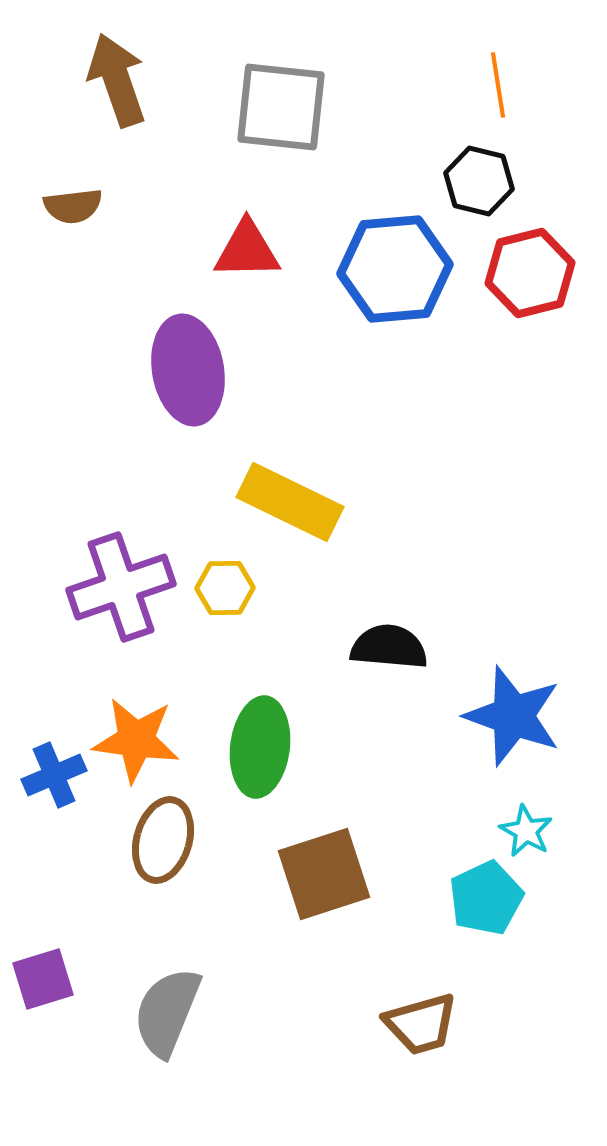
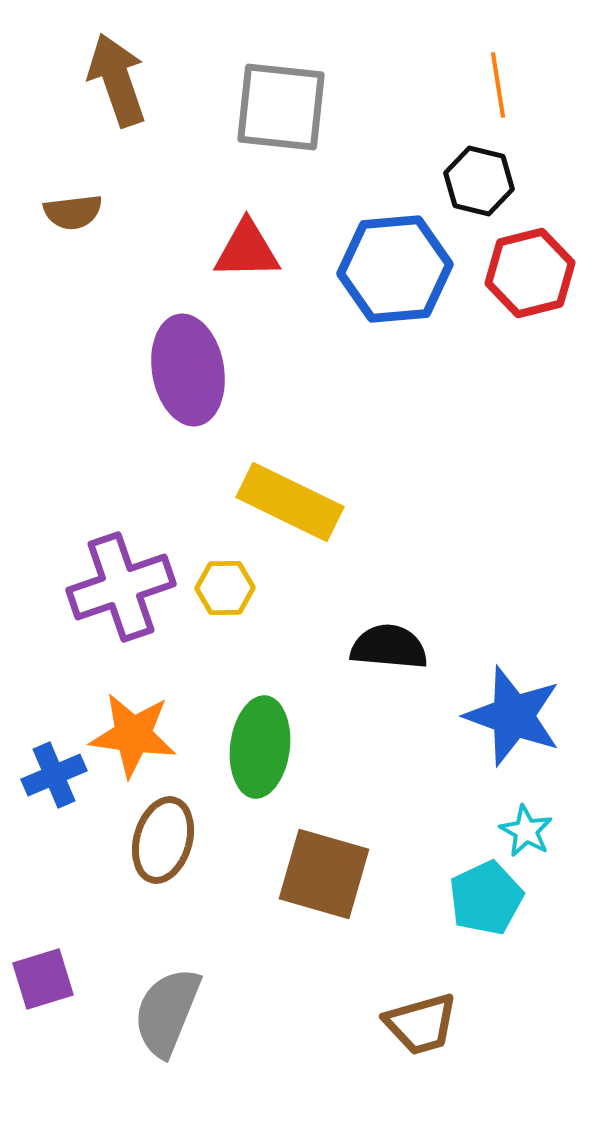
brown semicircle: moved 6 px down
orange star: moved 3 px left, 5 px up
brown square: rotated 34 degrees clockwise
